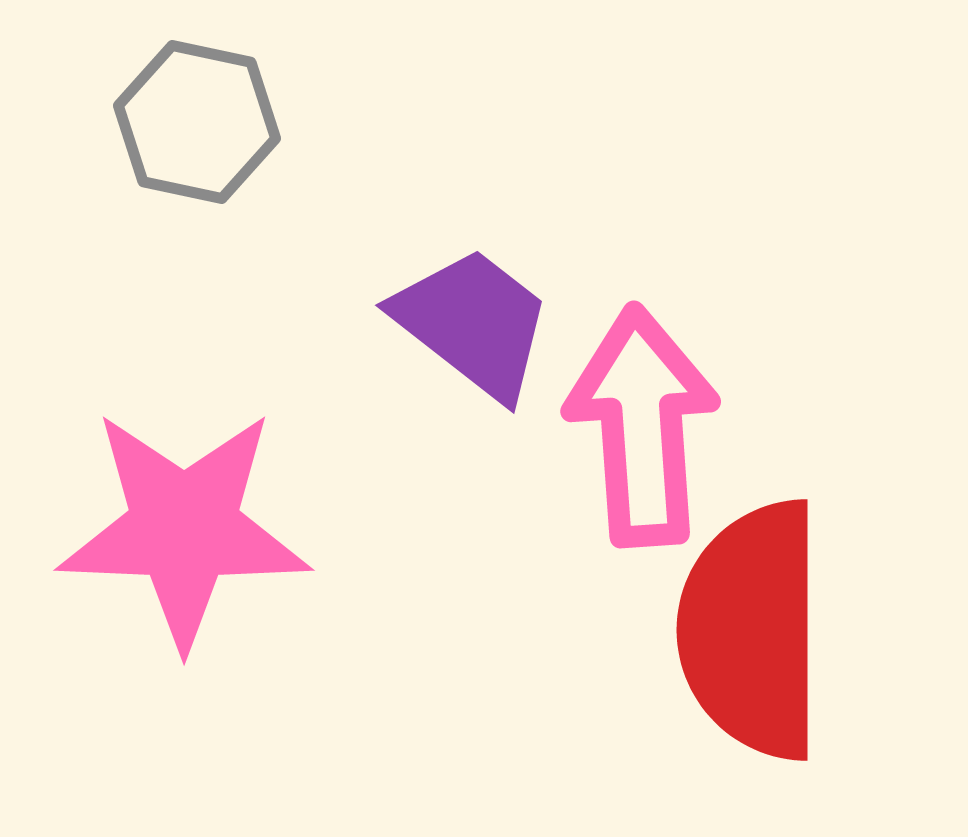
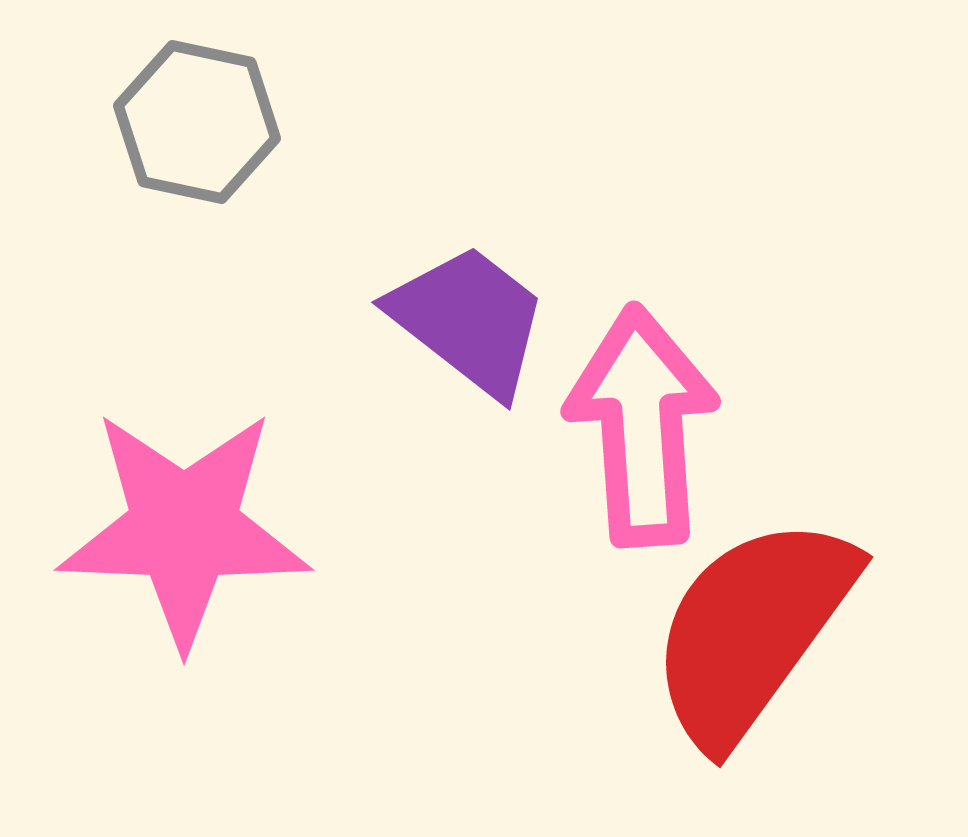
purple trapezoid: moved 4 px left, 3 px up
red semicircle: rotated 36 degrees clockwise
